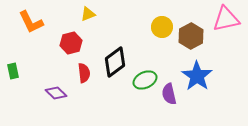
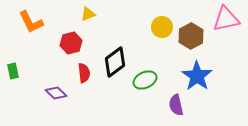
purple semicircle: moved 7 px right, 11 px down
